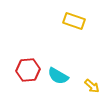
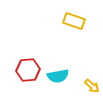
cyan semicircle: rotated 40 degrees counterclockwise
